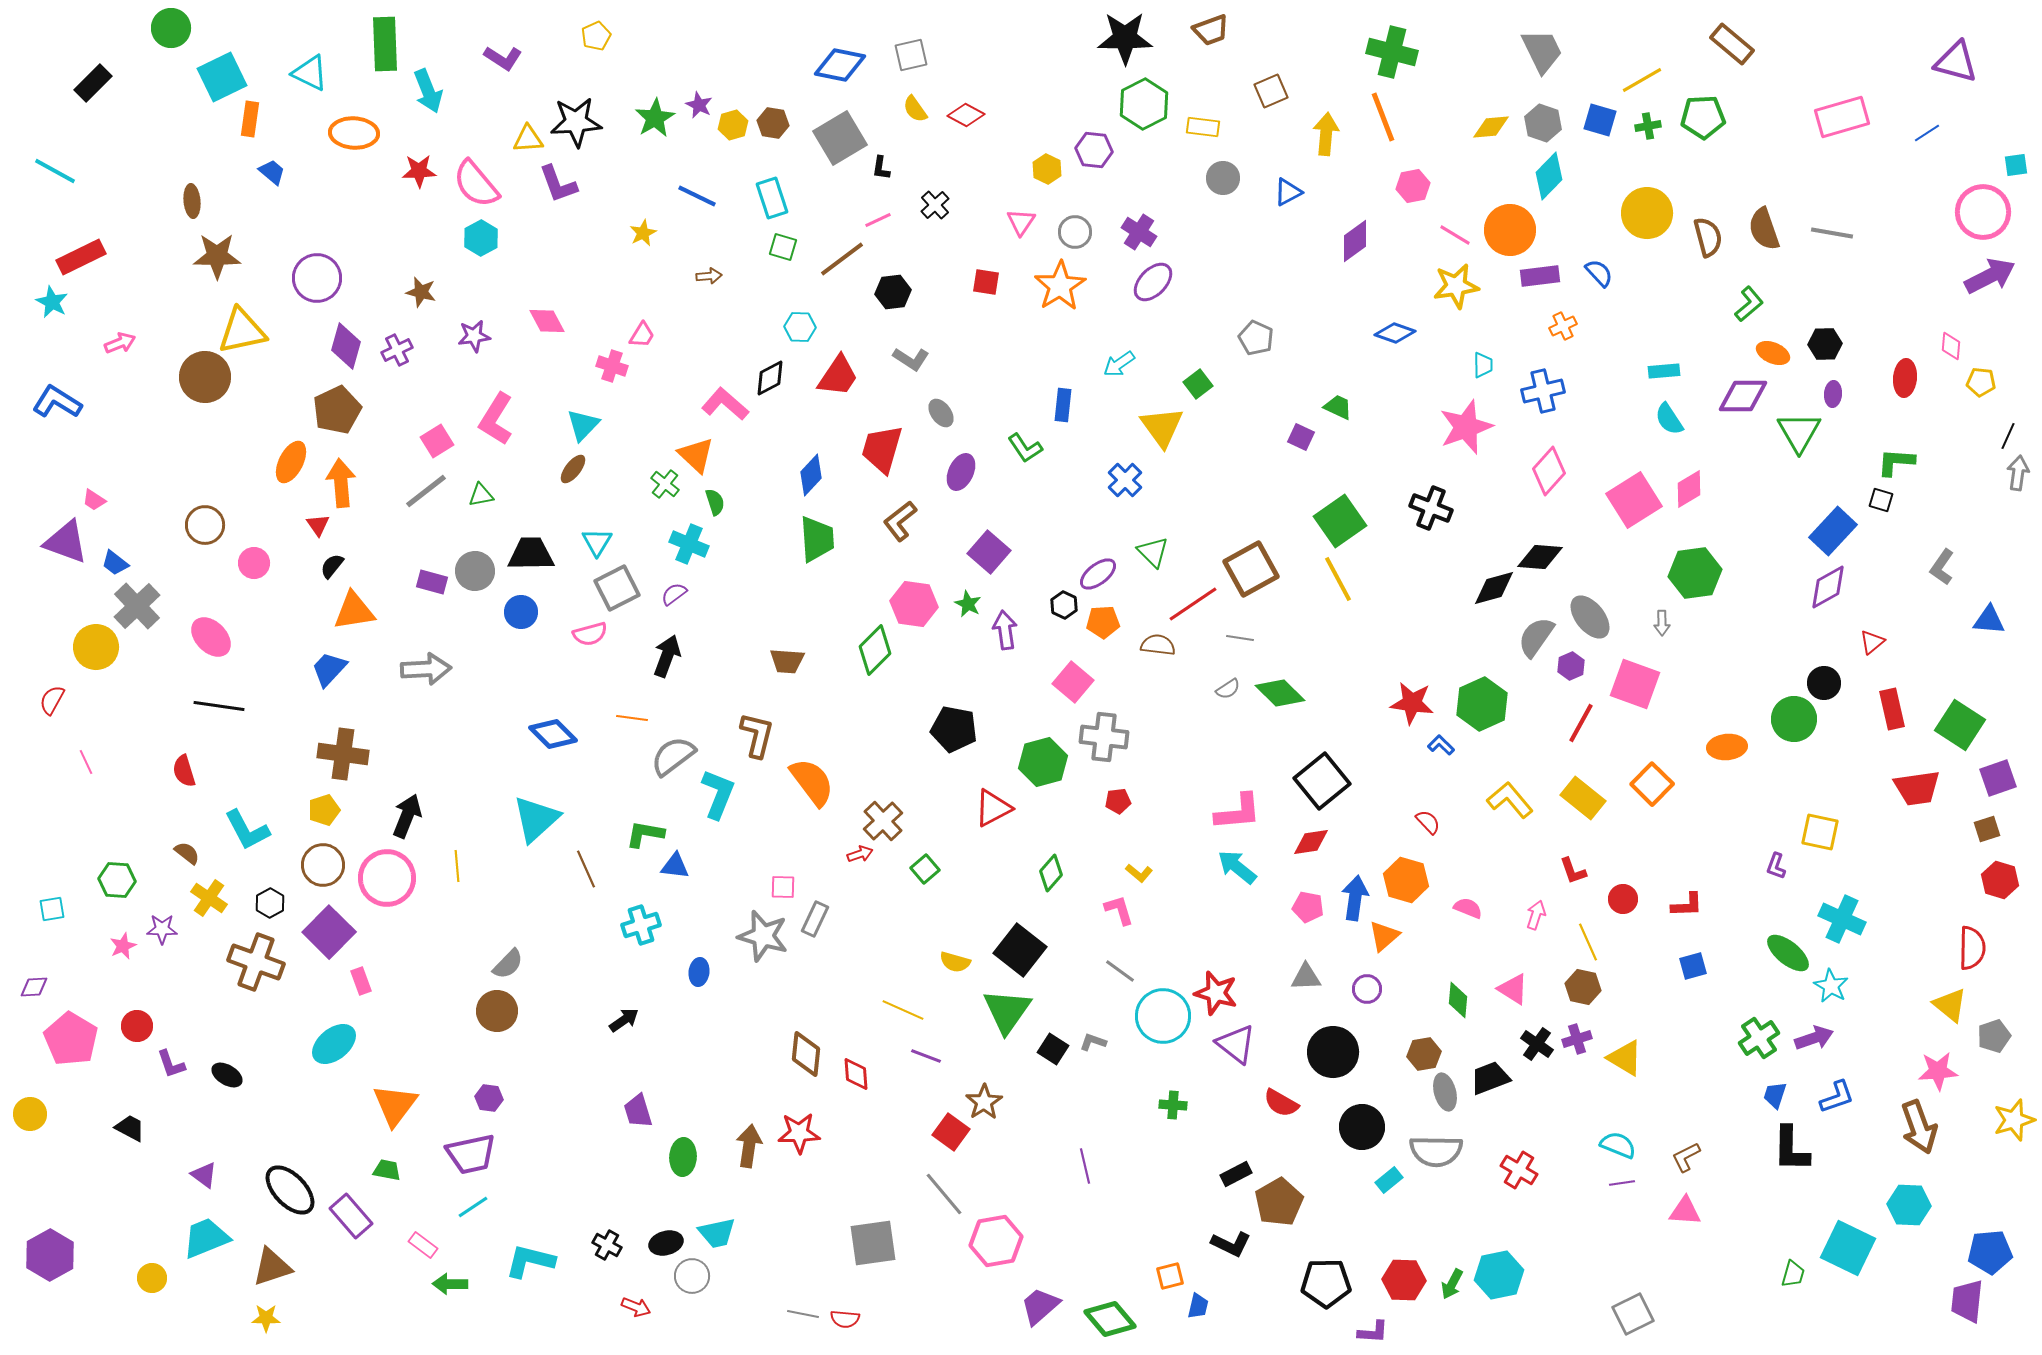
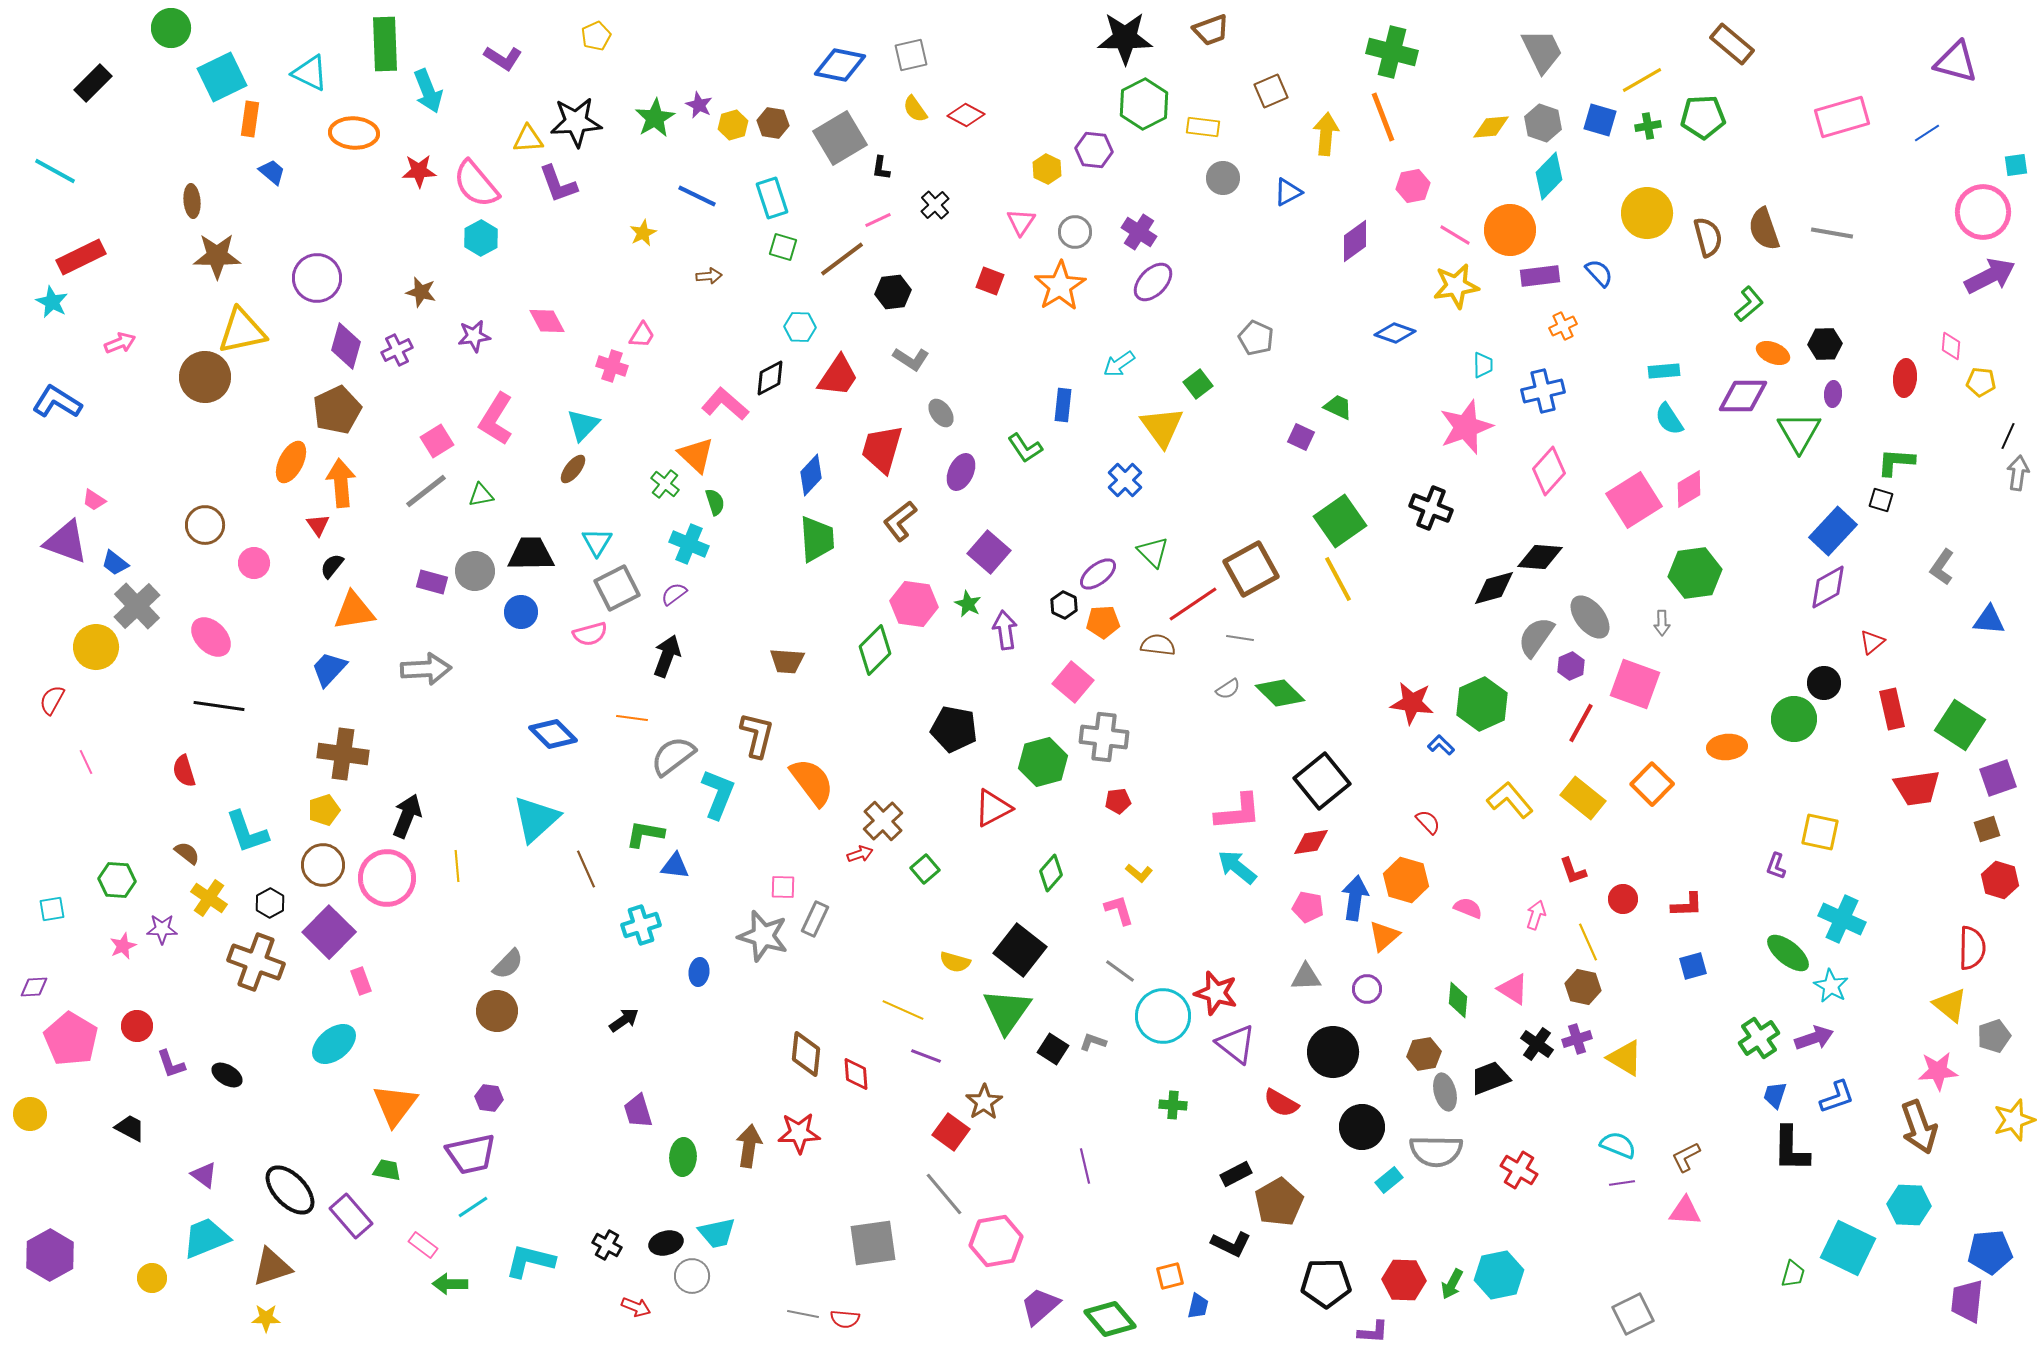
red square at (986, 282): moved 4 px right, 1 px up; rotated 12 degrees clockwise
cyan L-shape at (247, 830): moved 2 px down; rotated 9 degrees clockwise
